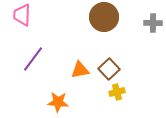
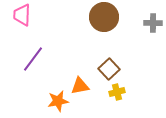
orange triangle: moved 16 px down
orange star: moved 1 px up; rotated 15 degrees counterclockwise
